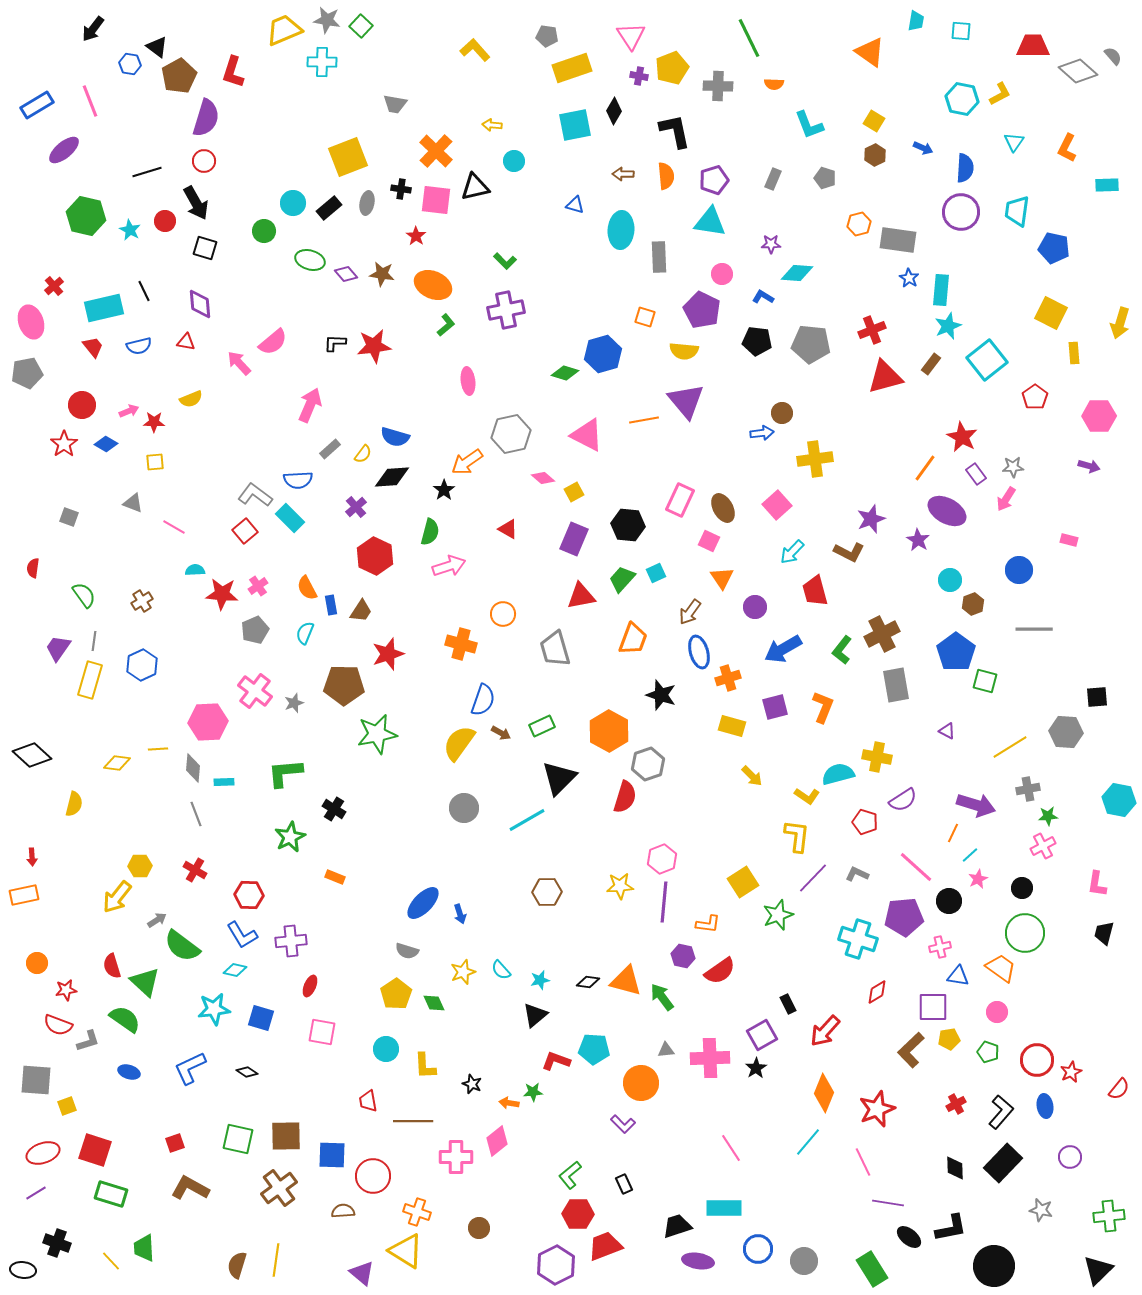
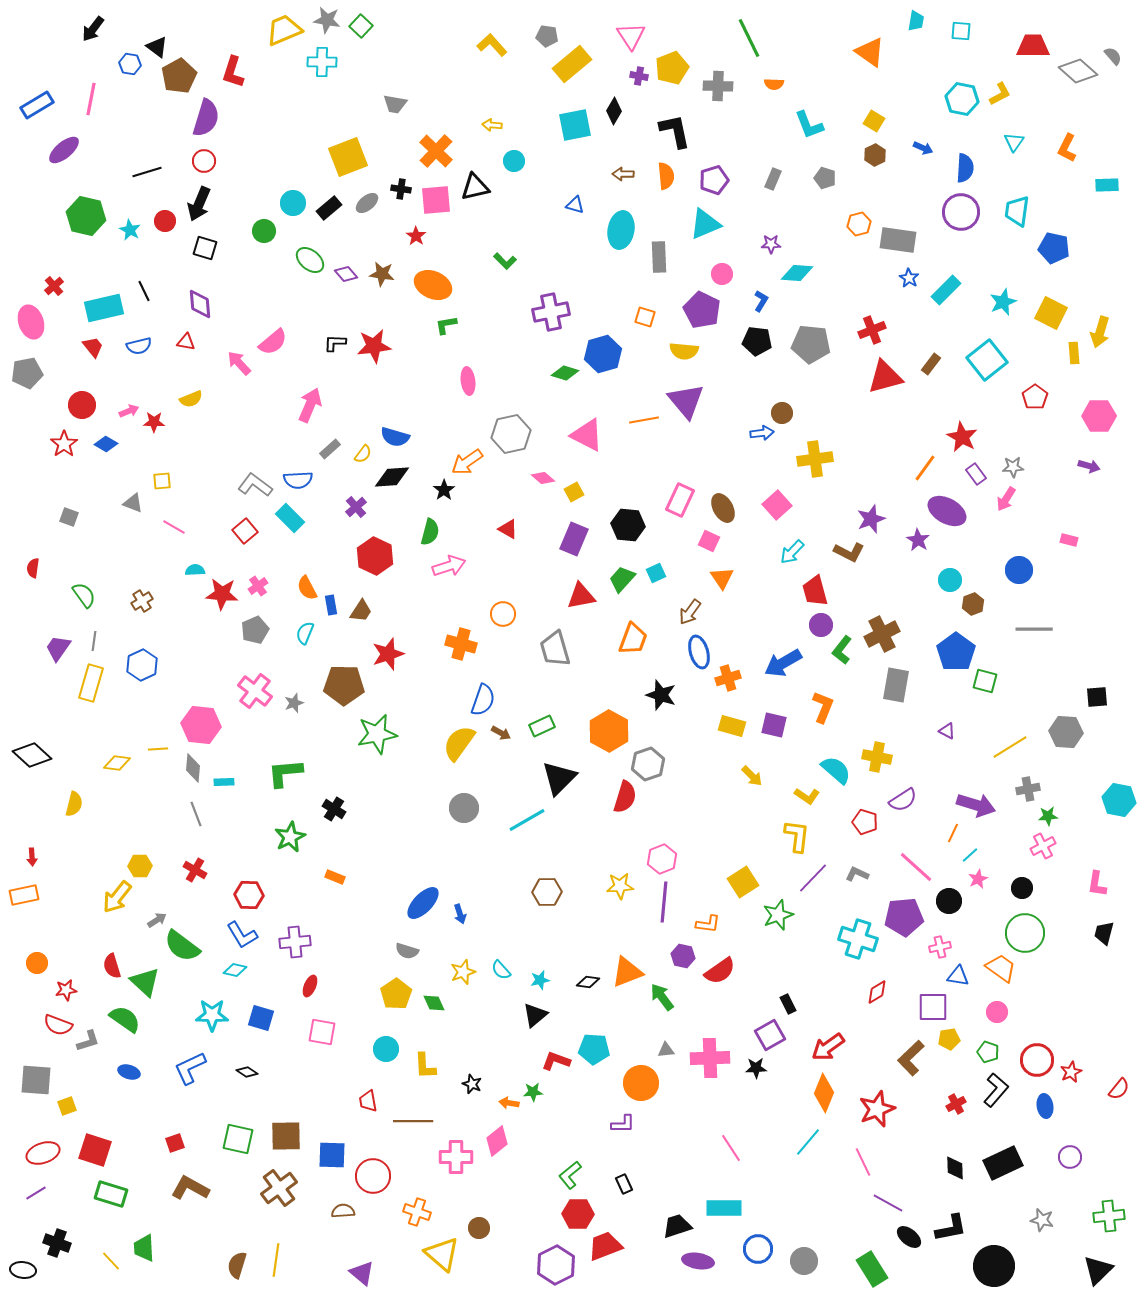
yellow L-shape at (475, 50): moved 17 px right, 5 px up
yellow rectangle at (572, 68): moved 4 px up; rotated 21 degrees counterclockwise
pink line at (90, 101): moved 1 px right, 2 px up; rotated 32 degrees clockwise
pink square at (436, 200): rotated 12 degrees counterclockwise
black arrow at (196, 203): moved 3 px right, 1 px down; rotated 52 degrees clockwise
gray ellipse at (367, 203): rotated 40 degrees clockwise
cyan triangle at (710, 222): moved 5 px left, 2 px down; rotated 32 degrees counterclockwise
cyan ellipse at (621, 230): rotated 6 degrees clockwise
green ellipse at (310, 260): rotated 24 degrees clockwise
cyan rectangle at (941, 290): moved 5 px right; rotated 40 degrees clockwise
blue L-shape at (763, 297): moved 2 px left, 4 px down; rotated 90 degrees clockwise
purple cross at (506, 310): moved 45 px right, 2 px down
yellow arrow at (1120, 323): moved 20 px left, 9 px down
green L-shape at (446, 325): rotated 150 degrees counterclockwise
cyan star at (948, 326): moved 55 px right, 24 px up
yellow square at (155, 462): moved 7 px right, 19 px down
gray L-shape at (255, 495): moved 10 px up
purple circle at (755, 607): moved 66 px right, 18 px down
blue arrow at (783, 649): moved 14 px down
yellow rectangle at (90, 680): moved 1 px right, 3 px down
gray rectangle at (896, 685): rotated 20 degrees clockwise
purple square at (775, 707): moved 1 px left, 18 px down; rotated 28 degrees clockwise
pink hexagon at (208, 722): moved 7 px left, 3 px down; rotated 9 degrees clockwise
cyan semicircle at (838, 774): moved 2 px left, 4 px up; rotated 56 degrees clockwise
purple cross at (291, 941): moved 4 px right, 1 px down
orange triangle at (626, 981): moved 1 px right, 9 px up; rotated 36 degrees counterclockwise
cyan star at (214, 1009): moved 2 px left, 6 px down; rotated 8 degrees clockwise
red arrow at (825, 1031): moved 3 px right, 16 px down; rotated 12 degrees clockwise
purple square at (762, 1035): moved 8 px right
brown L-shape at (911, 1050): moved 8 px down
black star at (756, 1068): rotated 30 degrees clockwise
black L-shape at (1001, 1112): moved 5 px left, 22 px up
purple L-shape at (623, 1124): rotated 45 degrees counterclockwise
black rectangle at (1003, 1163): rotated 21 degrees clockwise
purple line at (888, 1203): rotated 20 degrees clockwise
gray star at (1041, 1210): moved 1 px right, 10 px down
yellow triangle at (406, 1251): moved 36 px right, 3 px down; rotated 9 degrees clockwise
